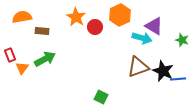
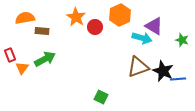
orange semicircle: moved 3 px right, 1 px down
